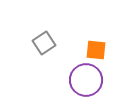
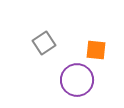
purple circle: moved 9 px left
